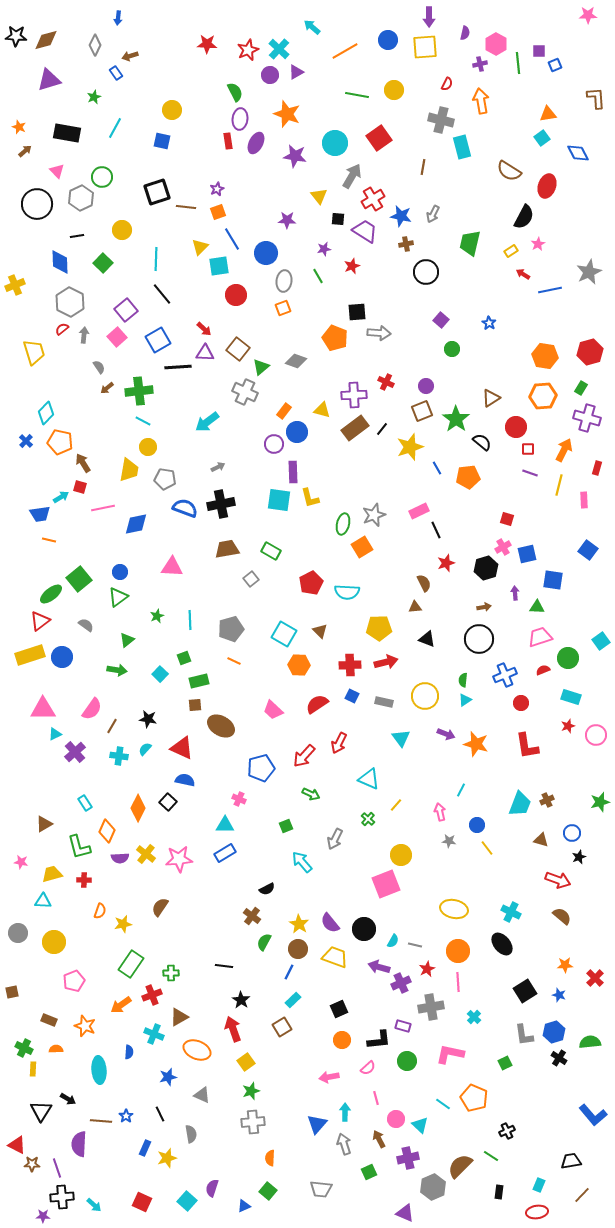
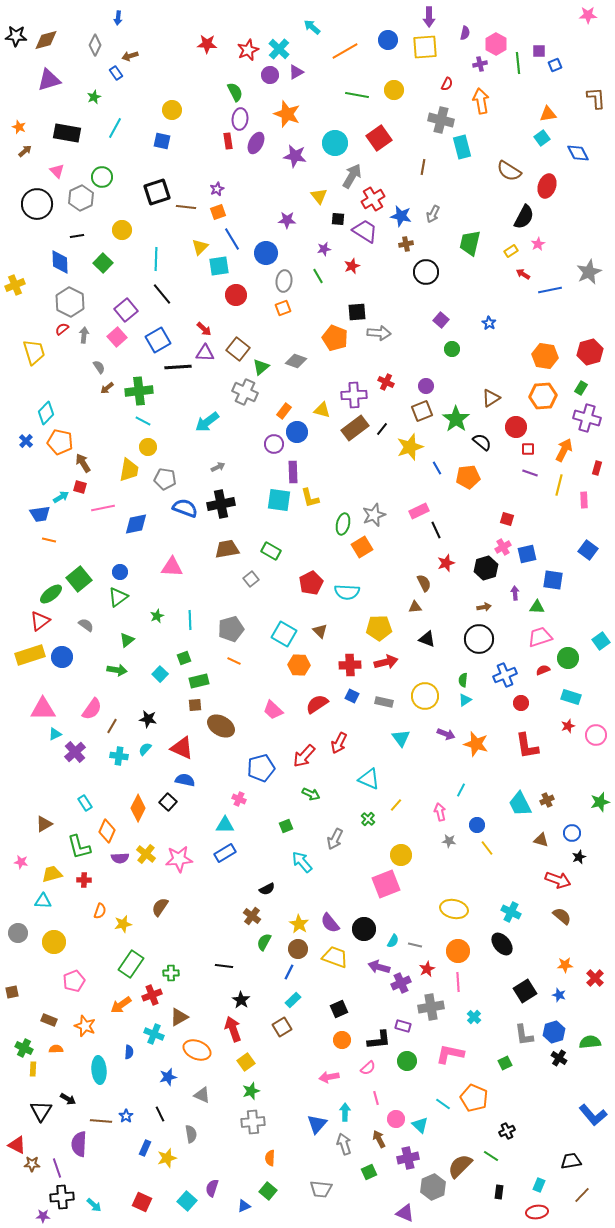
cyan trapezoid at (520, 804): rotated 132 degrees clockwise
